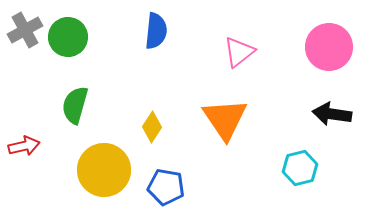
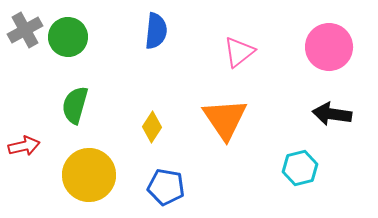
yellow circle: moved 15 px left, 5 px down
